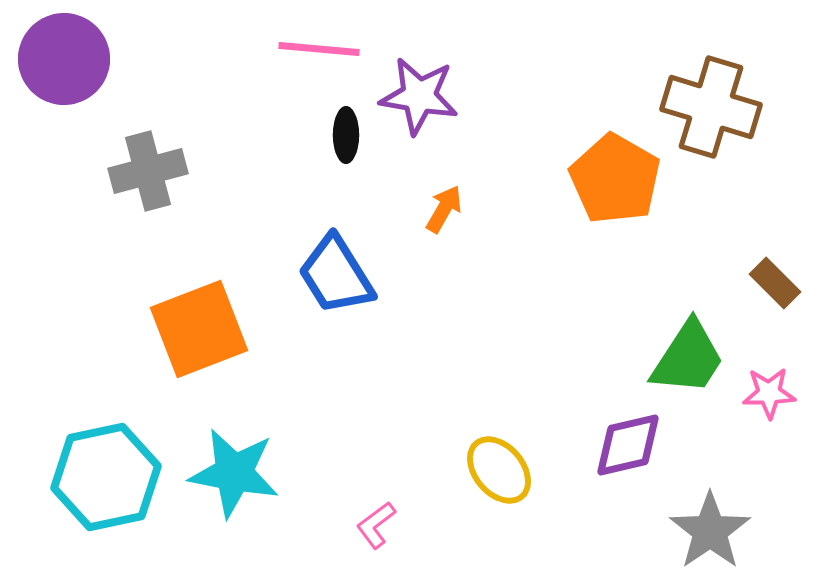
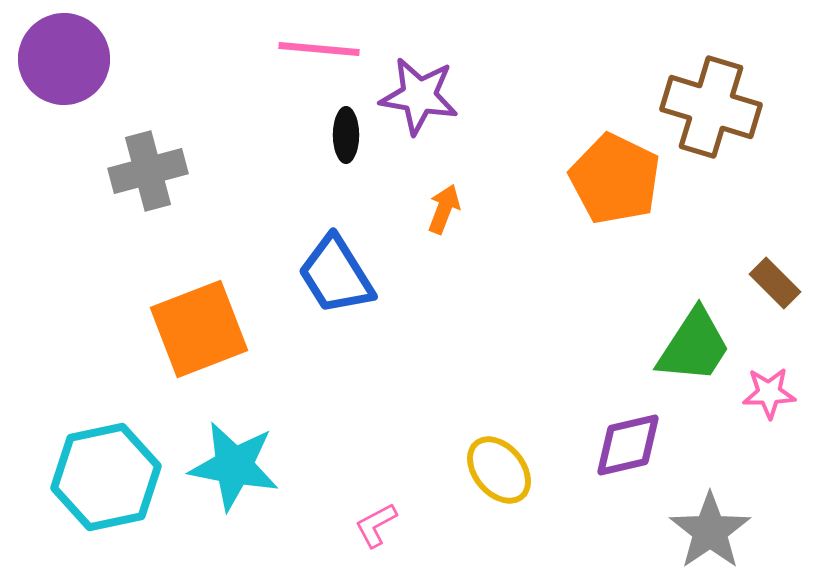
orange pentagon: rotated 4 degrees counterclockwise
orange arrow: rotated 9 degrees counterclockwise
green trapezoid: moved 6 px right, 12 px up
cyan star: moved 7 px up
pink L-shape: rotated 9 degrees clockwise
